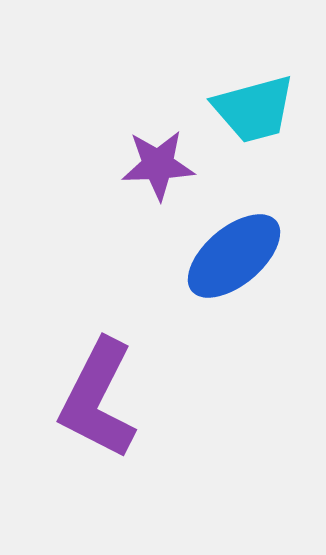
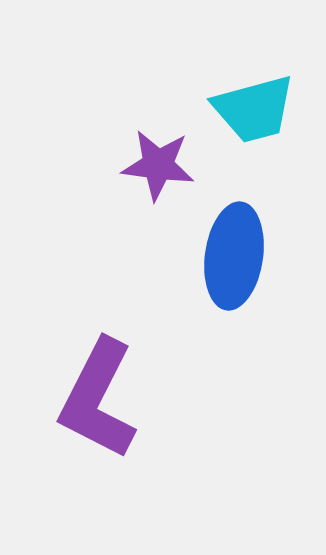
purple star: rotated 10 degrees clockwise
blue ellipse: rotated 42 degrees counterclockwise
